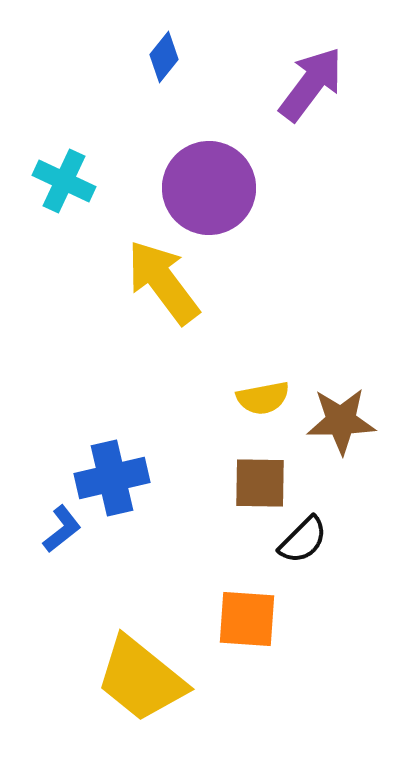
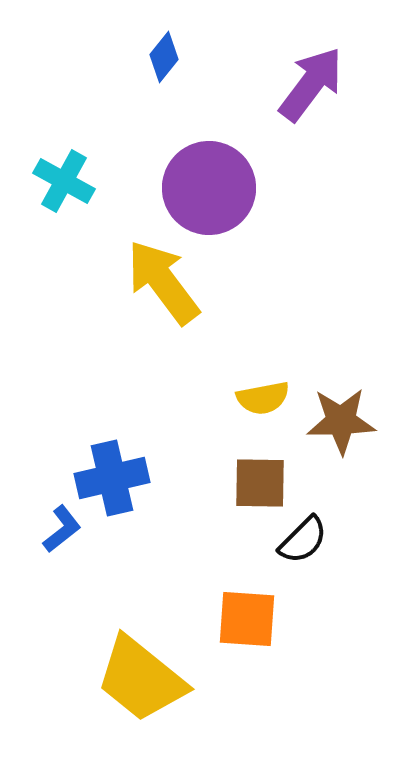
cyan cross: rotated 4 degrees clockwise
